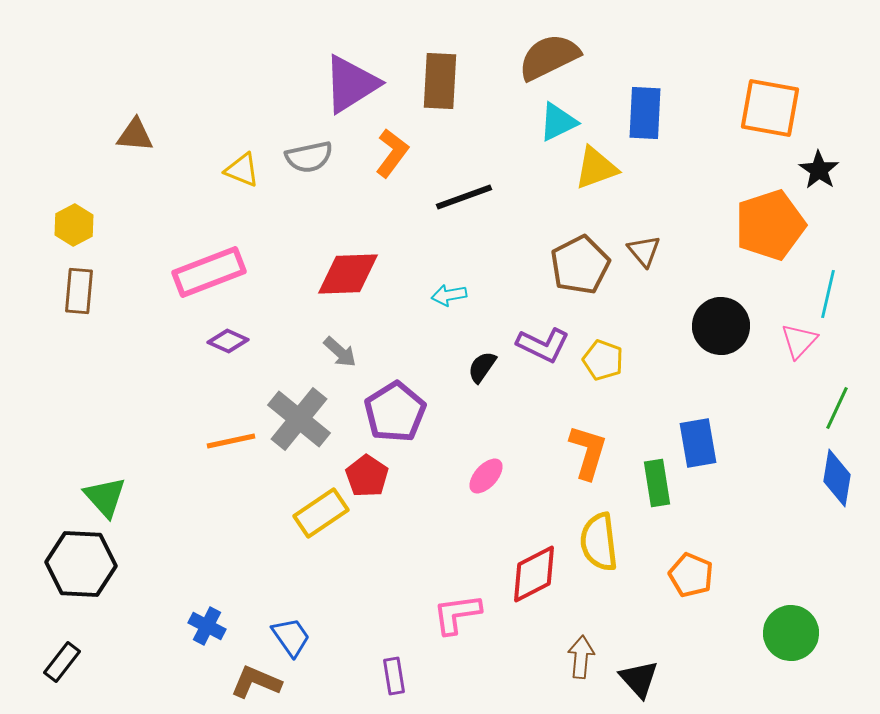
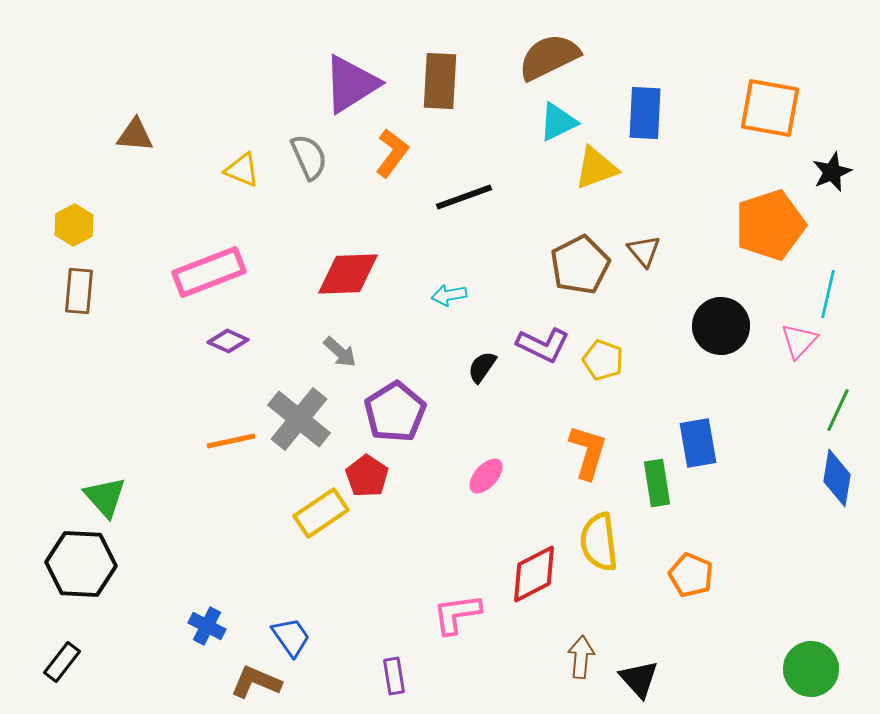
gray semicircle at (309, 157): rotated 102 degrees counterclockwise
black star at (819, 170): moved 13 px right, 2 px down; rotated 15 degrees clockwise
green line at (837, 408): moved 1 px right, 2 px down
green circle at (791, 633): moved 20 px right, 36 px down
